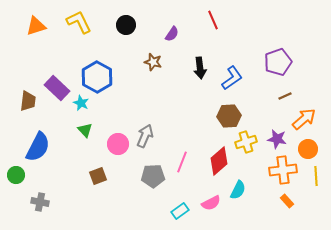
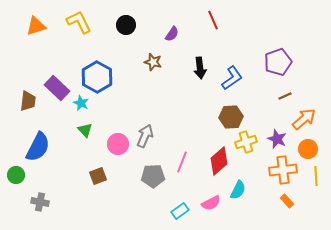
brown hexagon: moved 2 px right, 1 px down
purple star: rotated 12 degrees clockwise
